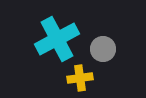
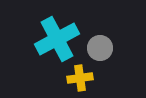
gray circle: moved 3 px left, 1 px up
